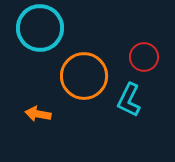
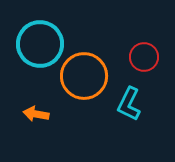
cyan circle: moved 16 px down
cyan L-shape: moved 4 px down
orange arrow: moved 2 px left
